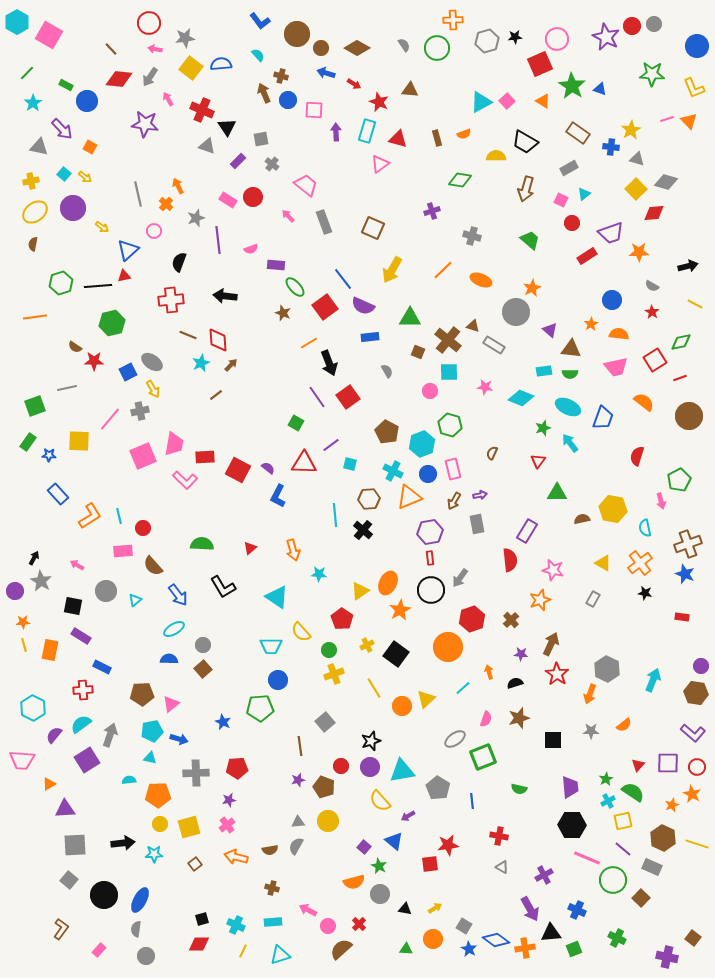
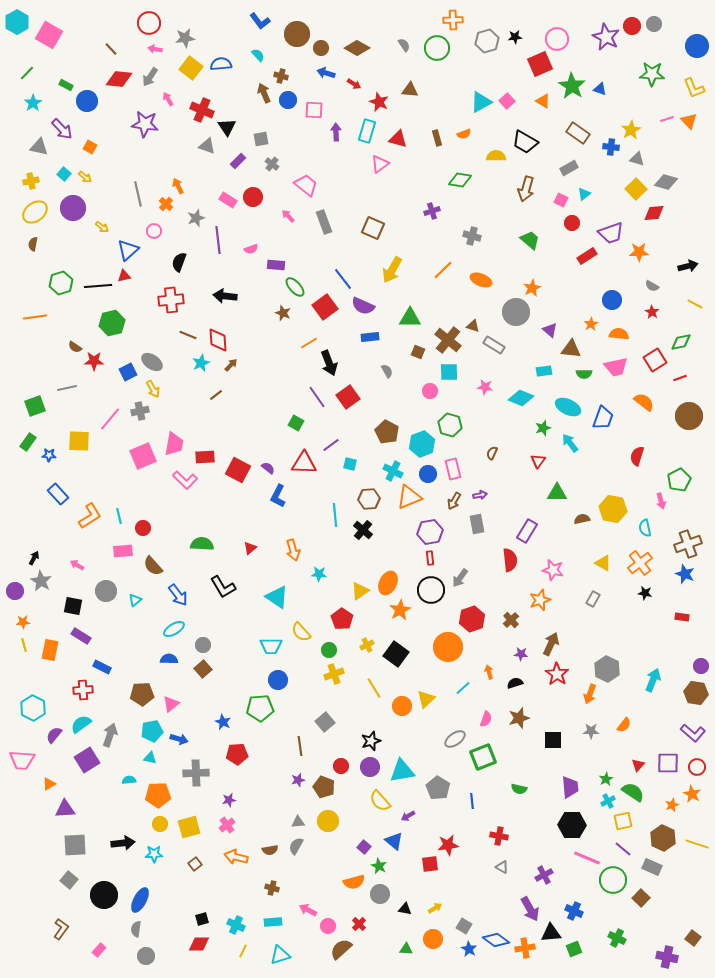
green semicircle at (570, 374): moved 14 px right
orange semicircle at (624, 725): rotated 14 degrees counterclockwise
red pentagon at (237, 768): moved 14 px up
blue cross at (577, 910): moved 3 px left, 1 px down
